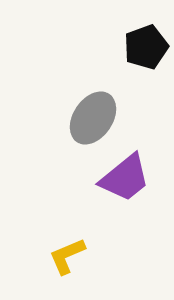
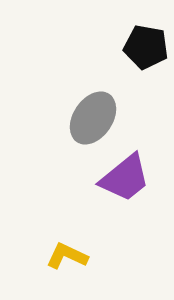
black pentagon: rotated 30 degrees clockwise
yellow L-shape: rotated 48 degrees clockwise
